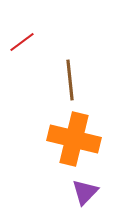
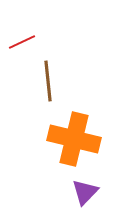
red line: rotated 12 degrees clockwise
brown line: moved 22 px left, 1 px down
